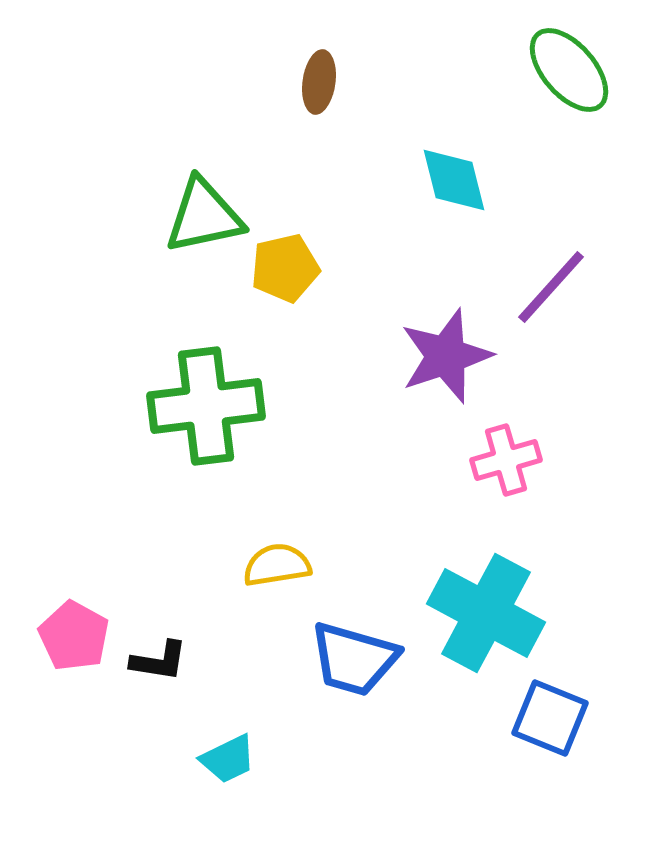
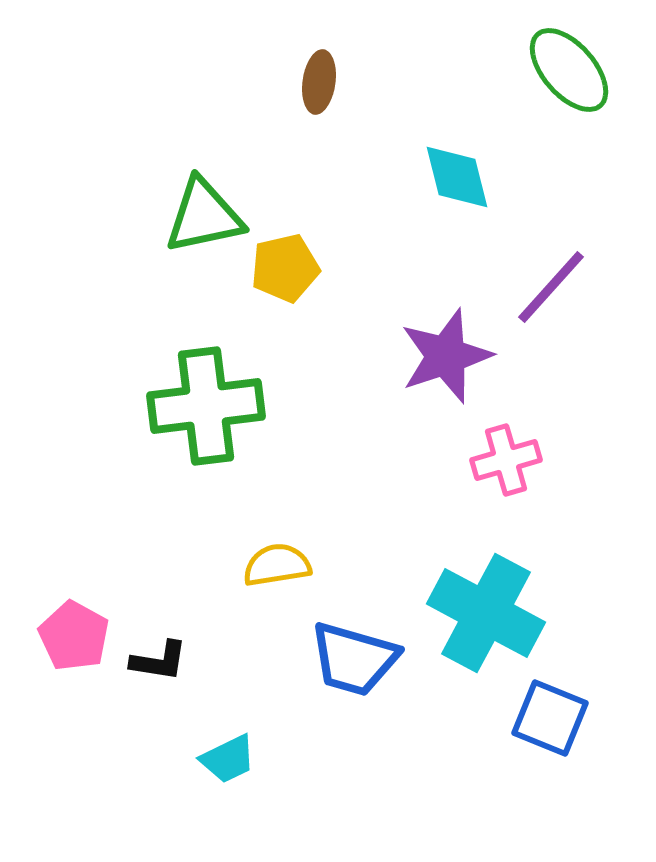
cyan diamond: moved 3 px right, 3 px up
